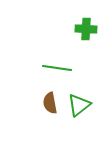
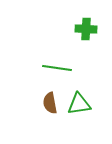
green triangle: moved 1 px up; rotated 30 degrees clockwise
